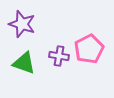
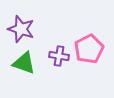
purple star: moved 1 px left, 5 px down
